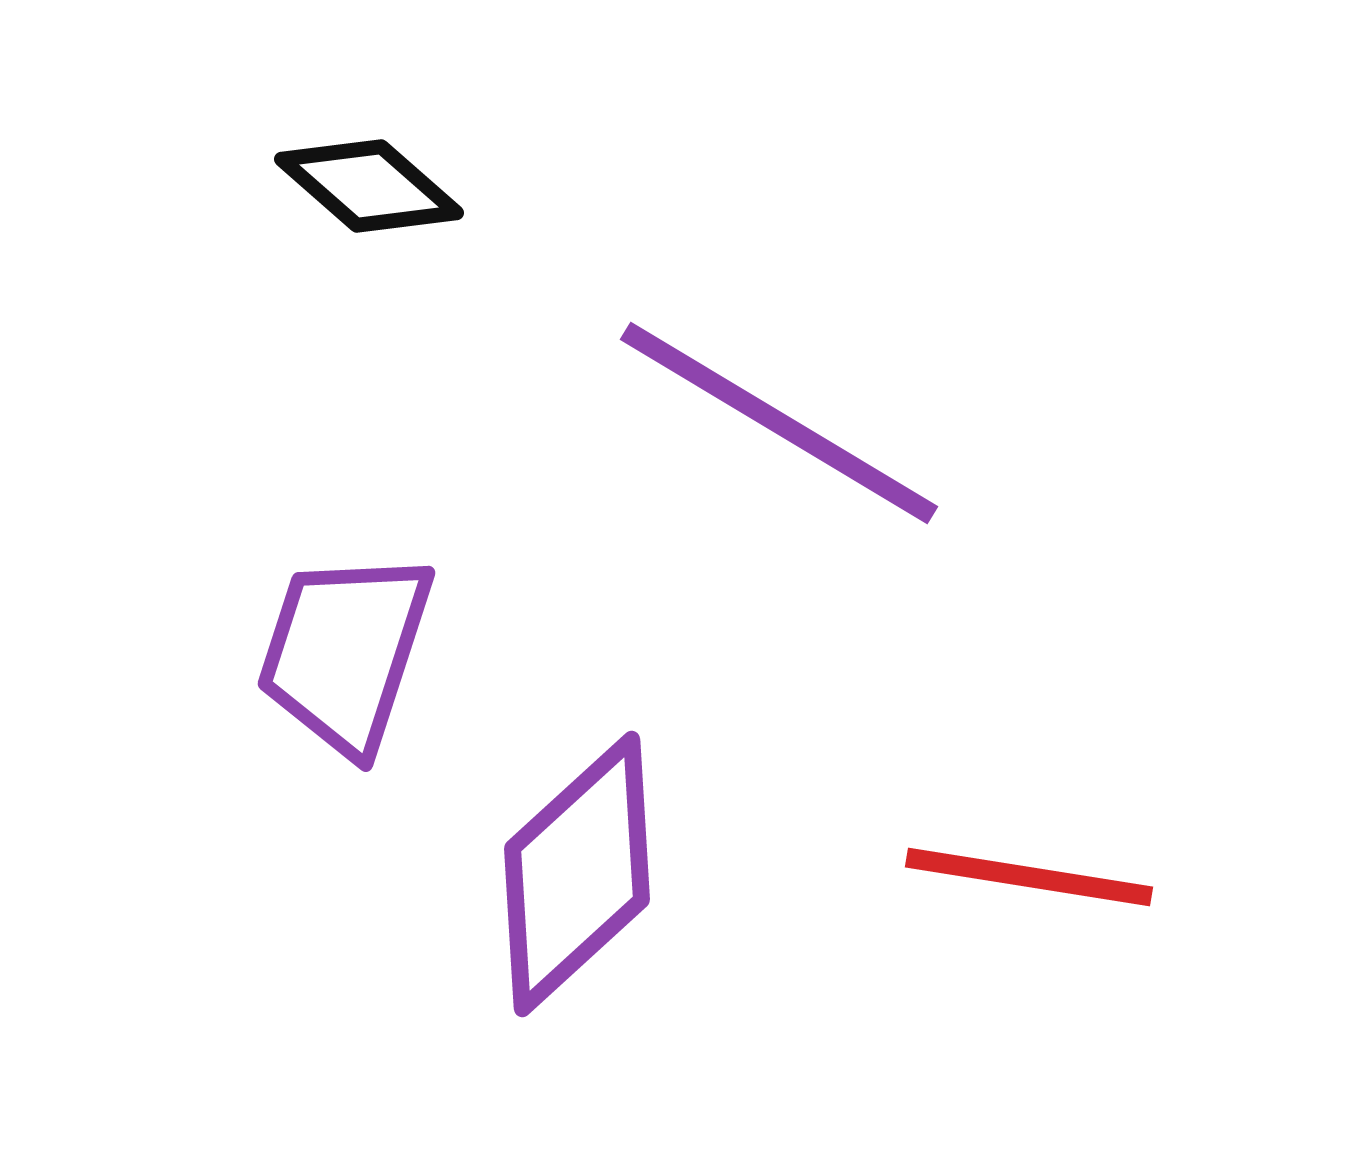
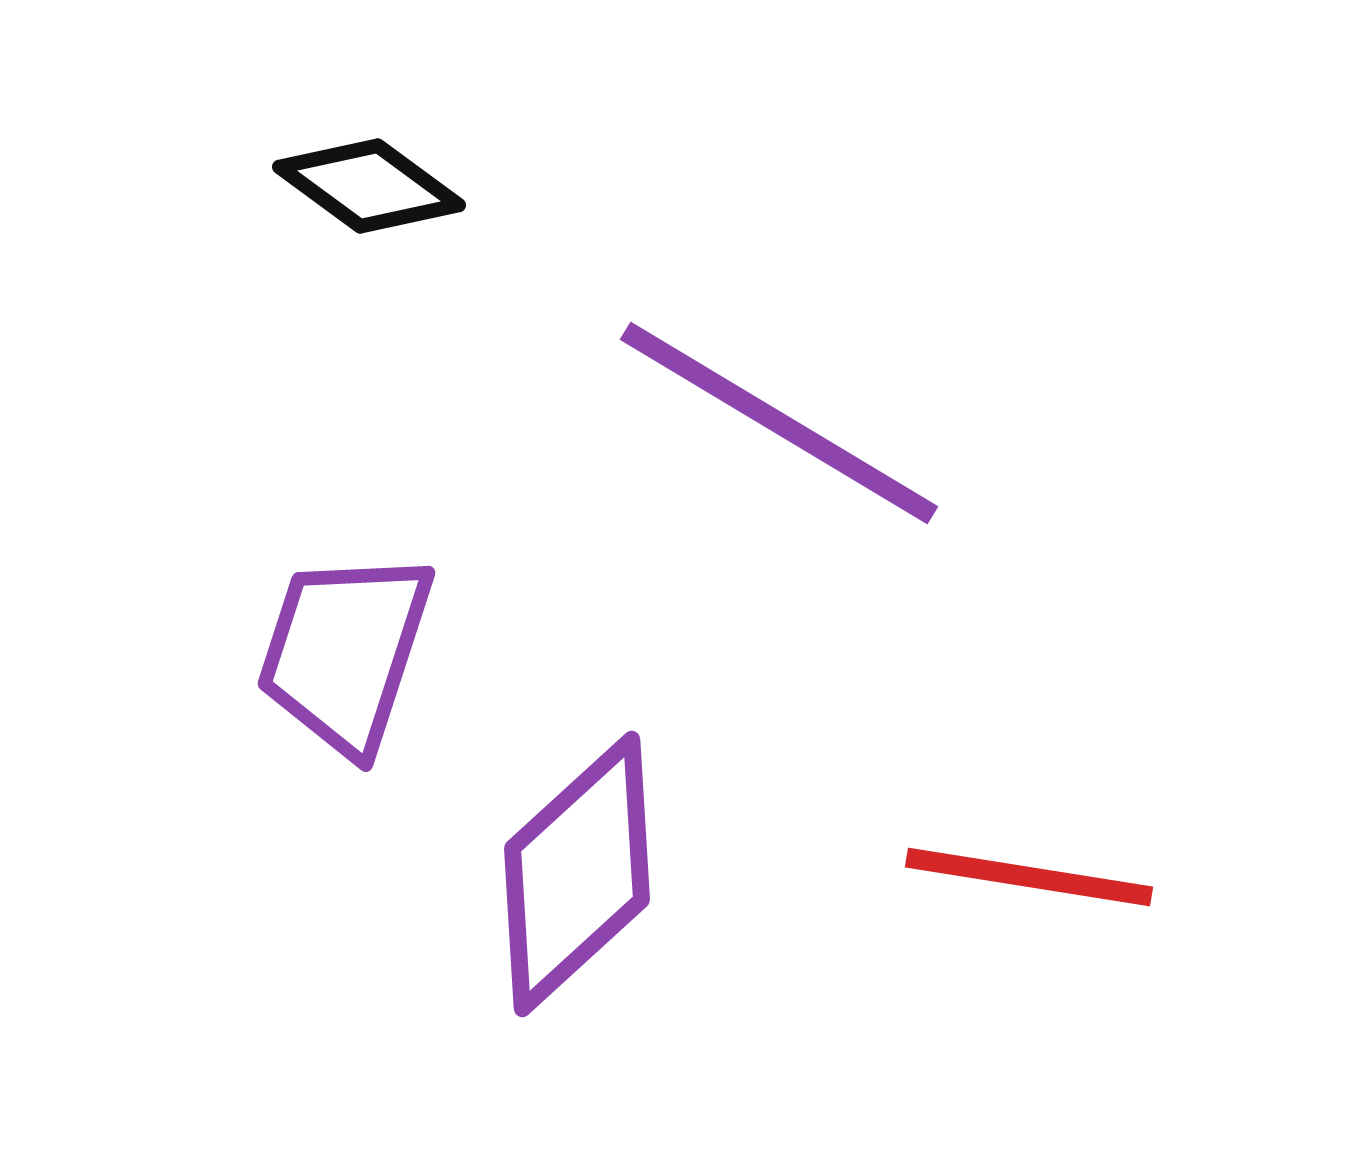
black diamond: rotated 5 degrees counterclockwise
